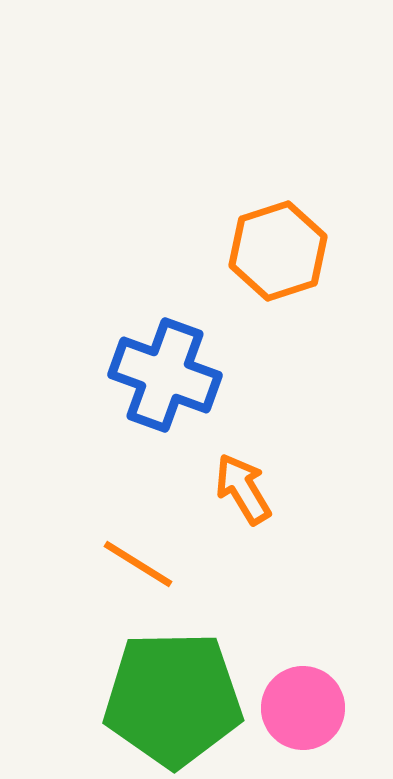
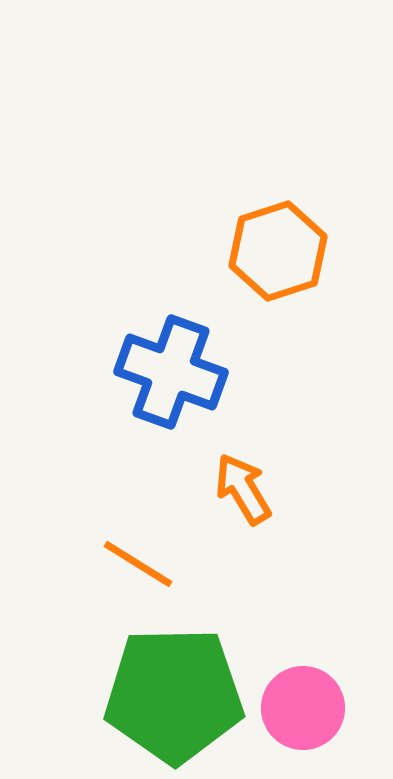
blue cross: moved 6 px right, 3 px up
green pentagon: moved 1 px right, 4 px up
